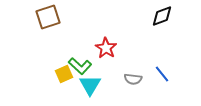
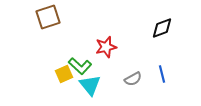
black diamond: moved 12 px down
red star: moved 1 px up; rotated 25 degrees clockwise
blue line: rotated 24 degrees clockwise
gray semicircle: rotated 36 degrees counterclockwise
cyan triangle: rotated 10 degrees counterclockwise
